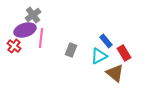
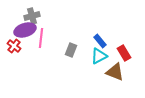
gray cross: moved 1 px left, 1 px down; rotated 21 degrees clockwise
blue rectangle: moved 6 px left
brown triangle: moved 1 px up; rotated 18 degrees counterclockwise
